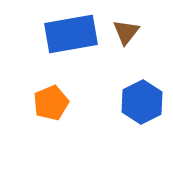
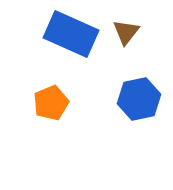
blue rectangle: rotated 34 degrees clockwise
blue hexagon: moved 3 px left, 3 px up; rotated 15 degrees clockwise
